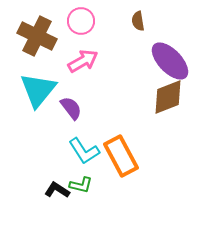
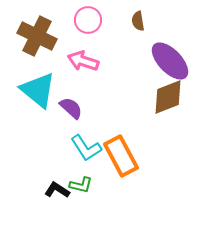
pink circle: moved 7 px right, 1 px up
pink arrow: rotated 132 degrees counterclockwise
cyan triangle: rotated 30 degrees counterclockwise
purple semicircle: rotated 10 degrees counterclockwise
cyan L-shape: moved 2 px right, 3 px up
